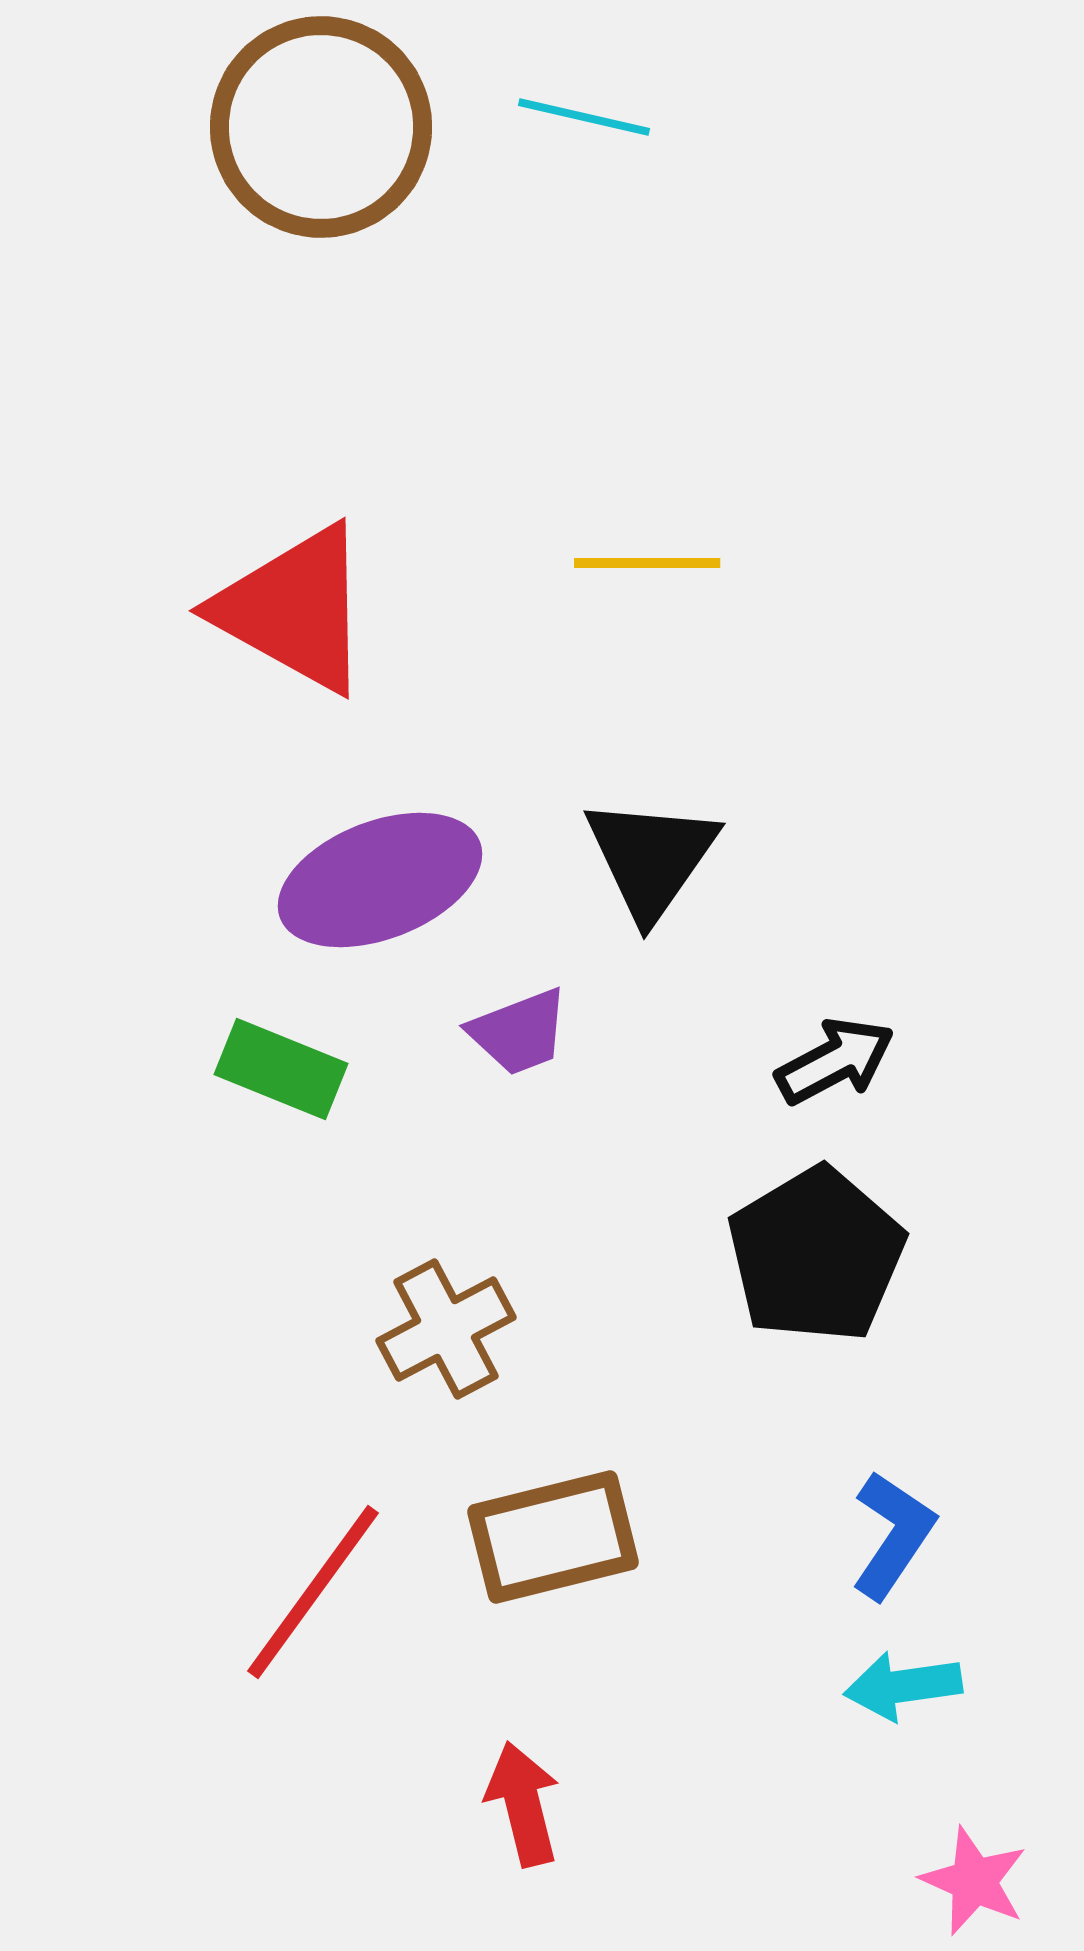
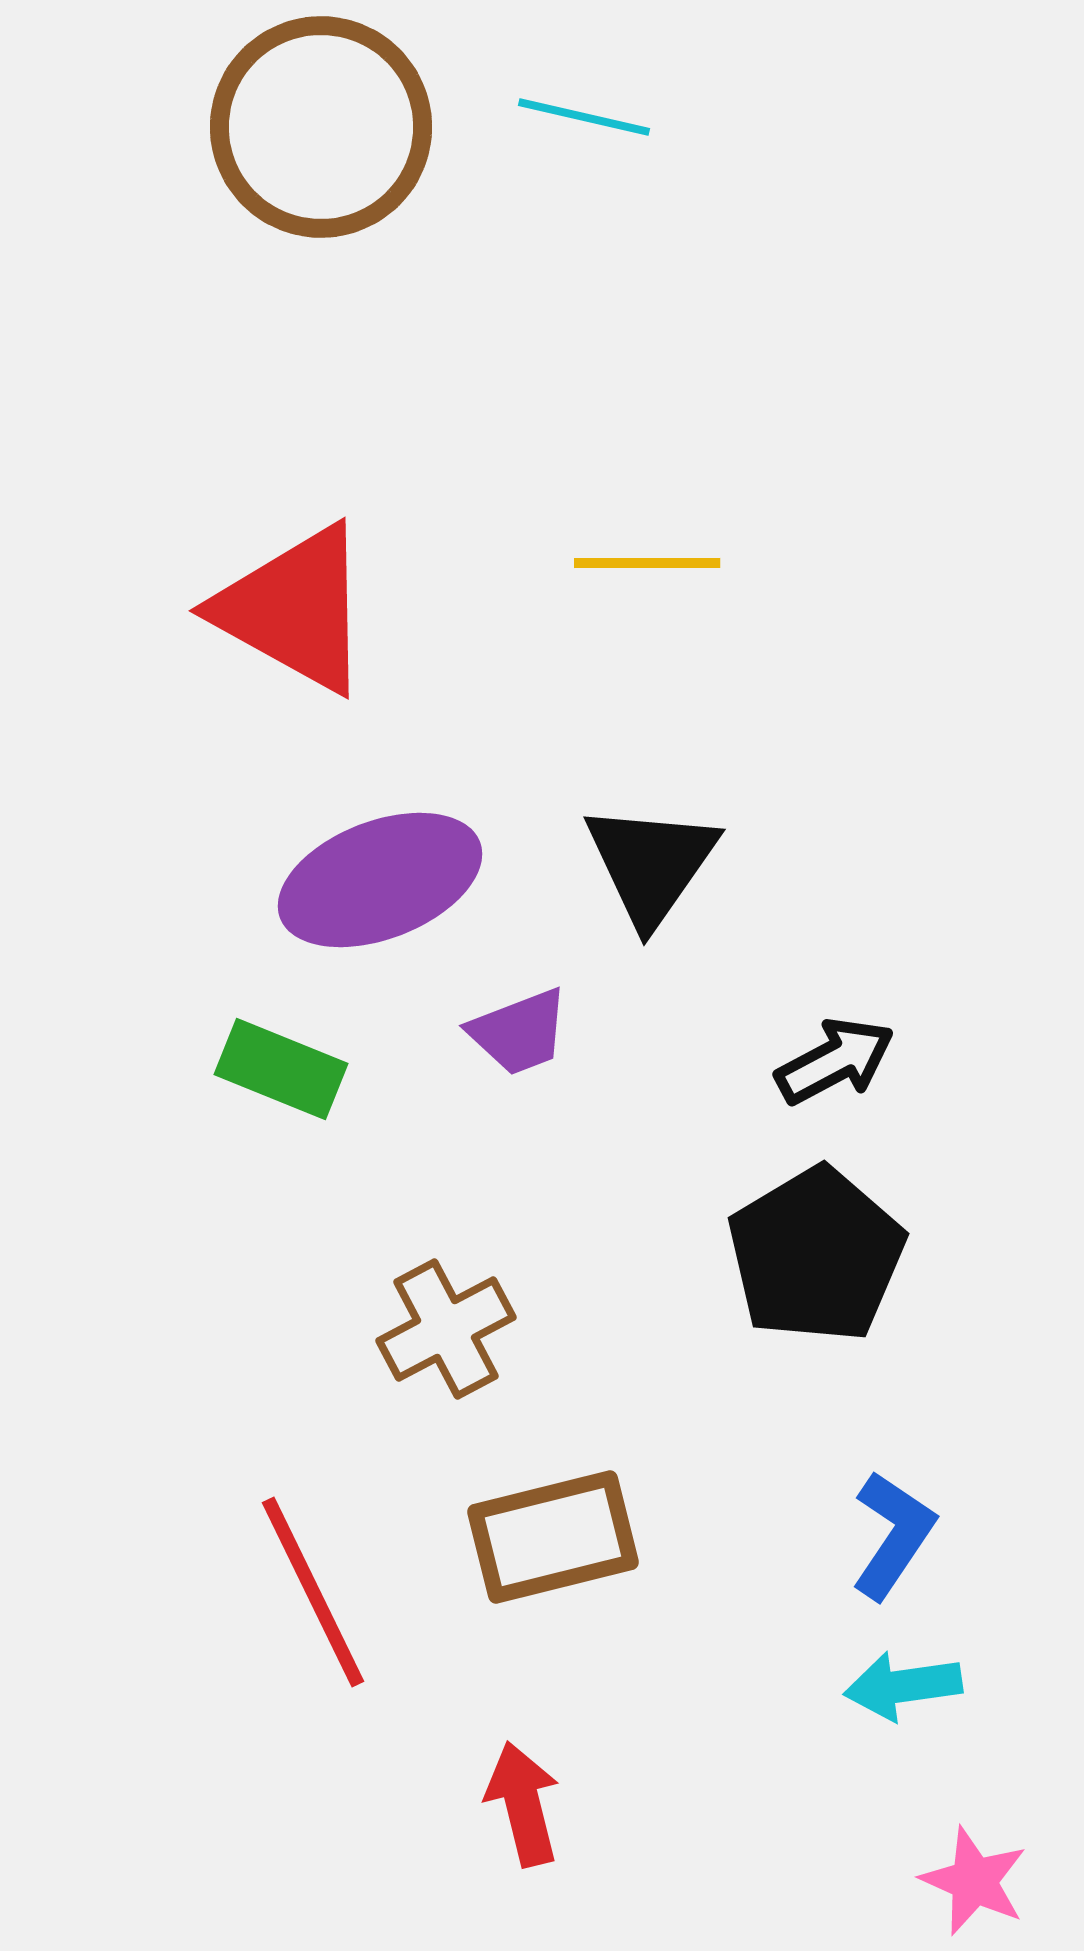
black triangle: moved 6 px down
red line: rotated 62 degrees counterclockwise
